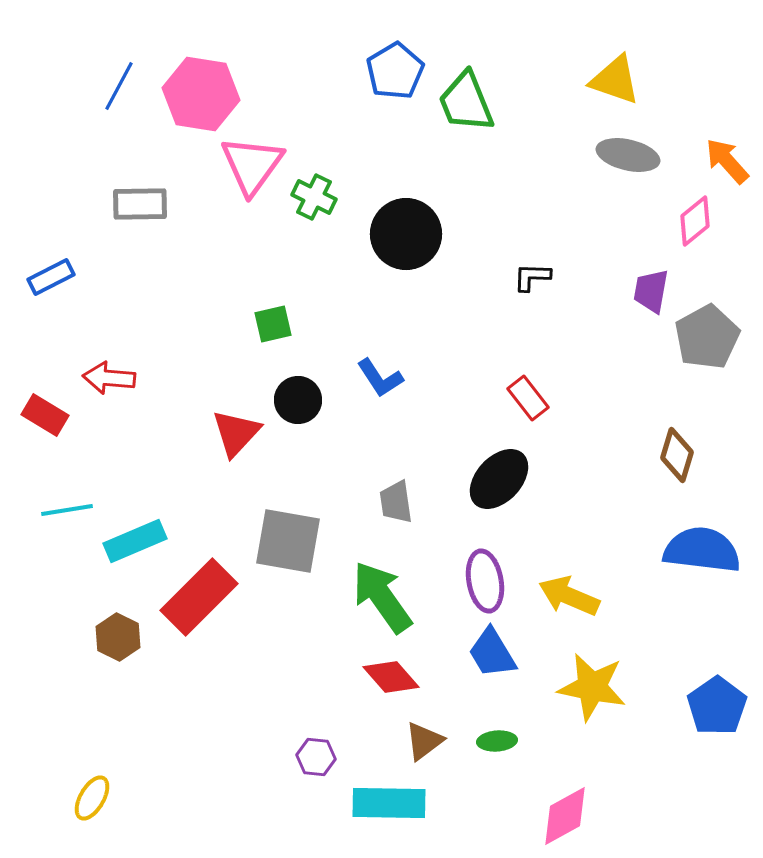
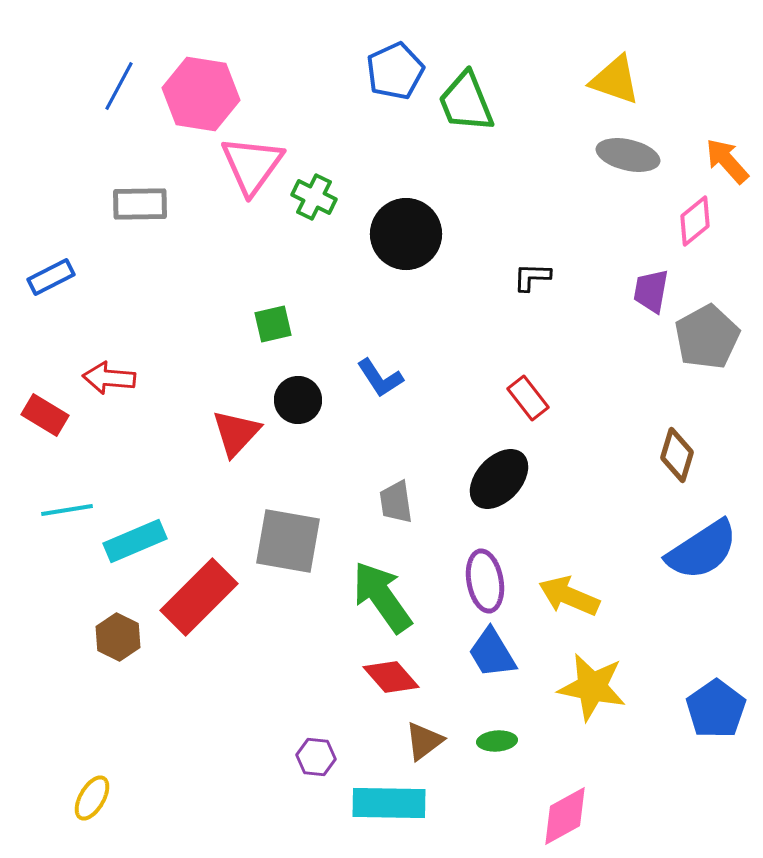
blue pentagon at (395, 71): rotated 6 degrees clockwise
blue semicircle at (702, 550): rotated 140 degrees clockwise
blue pentagon at (717, 706): moved 1 px left, 3 px down
